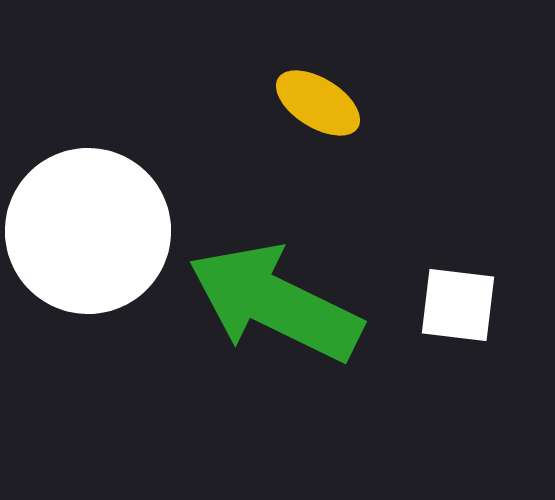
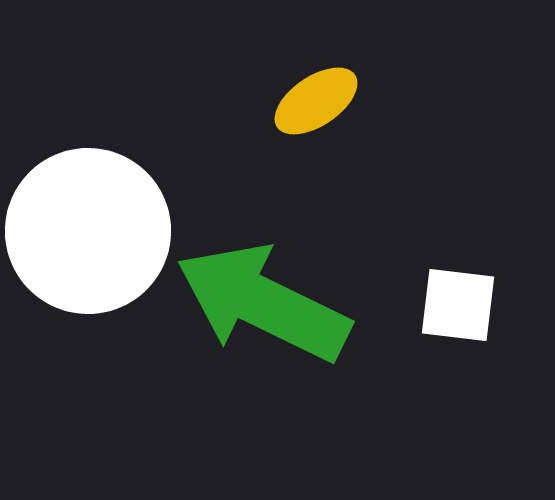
yellow ellipse: moved 2 px left, 2 px up; rotated 66 degrees counterclockwise
green arrow: moved 12 px left
